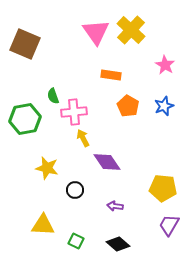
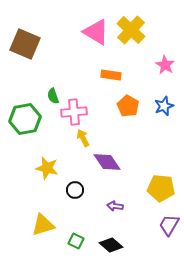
pink triangle: rotated 24 degrees counterclockwise
yellow pentagon: moved 2 px left
yellow triangle: rotated 20 degrees counterclockwise
black diamond: moved 7 px left, 1 px down
